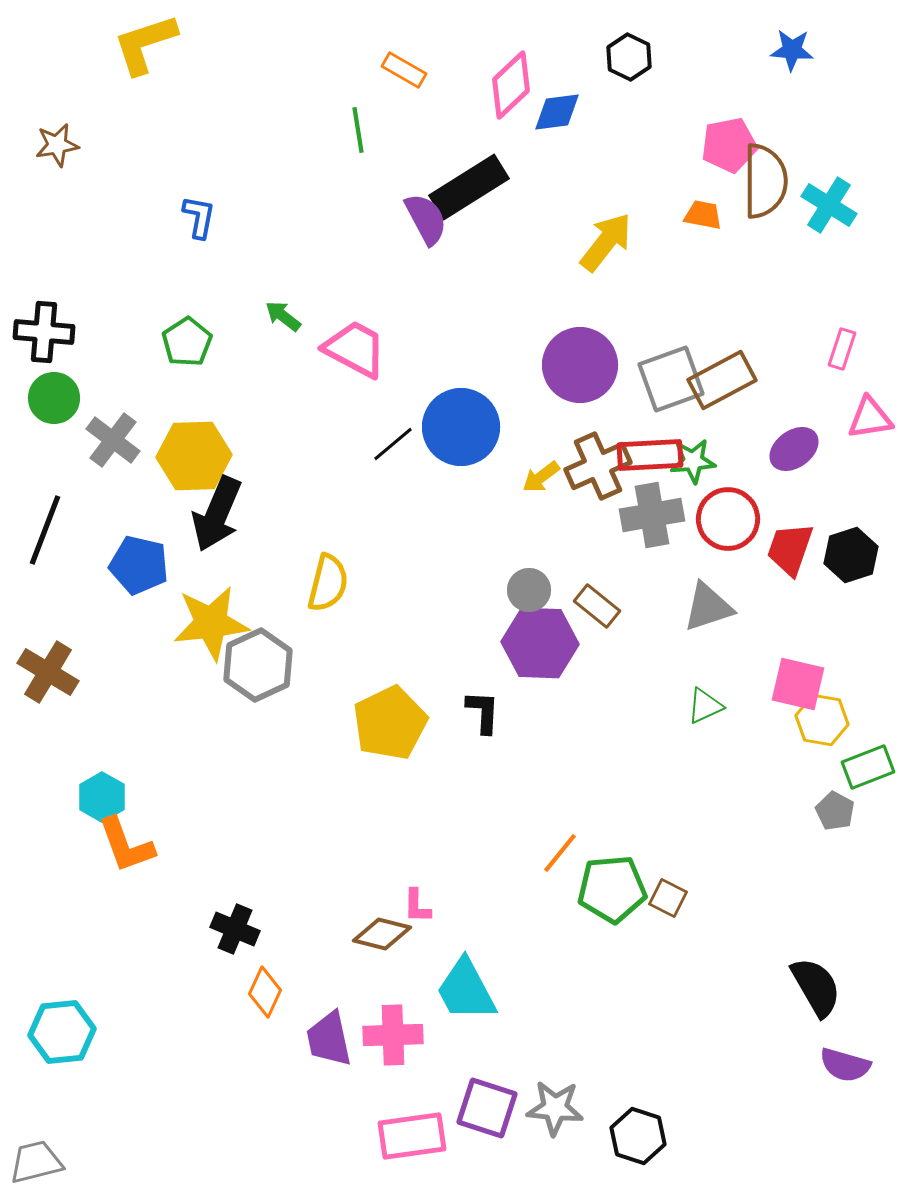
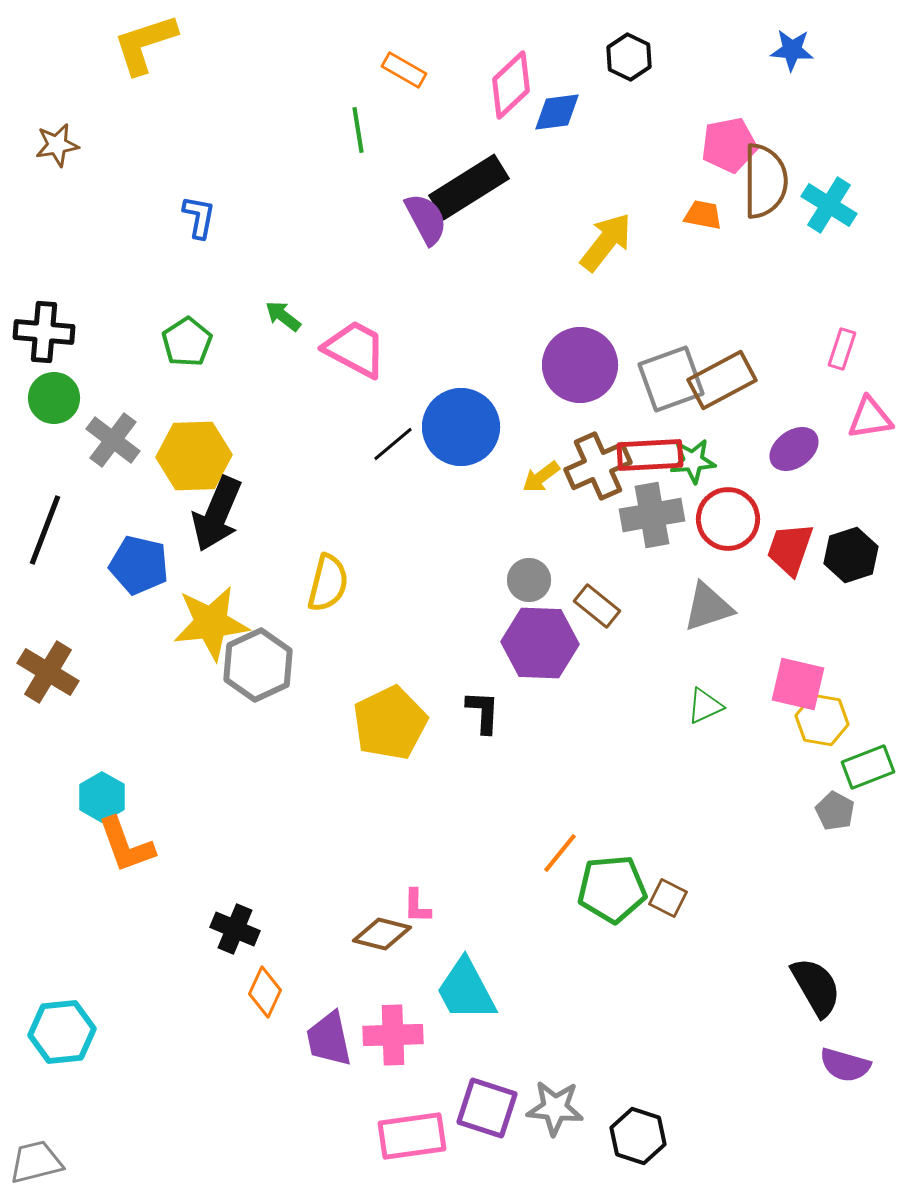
gray circle at (529, 590): moved 10 px up
